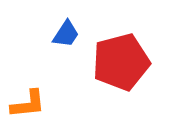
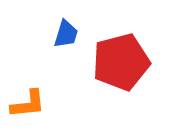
blue trapezoid: rotated 16 degrees counterclockwise
